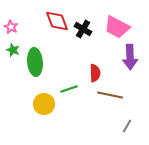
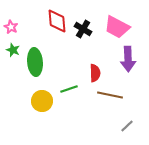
red diamond: rotated 15 degrees clockwise
purple arrow: moved 2 px left, 2 px down
yellow circle: moved 2 px left, 3 px up
gray line: rotated 16 degrees clockwise
